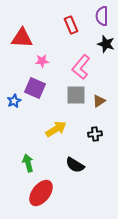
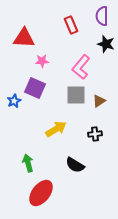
red triangle: moved 2 px right
